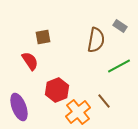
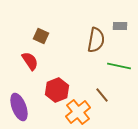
gray rectangle: rotated 32 degrees counterclockwise
brown square: moved 2 px left, 1 px up; rotated 35 degrees clockwise
green line: rotated 40 degrees clockwise
brown line: moved 2 px left, 6 px up
